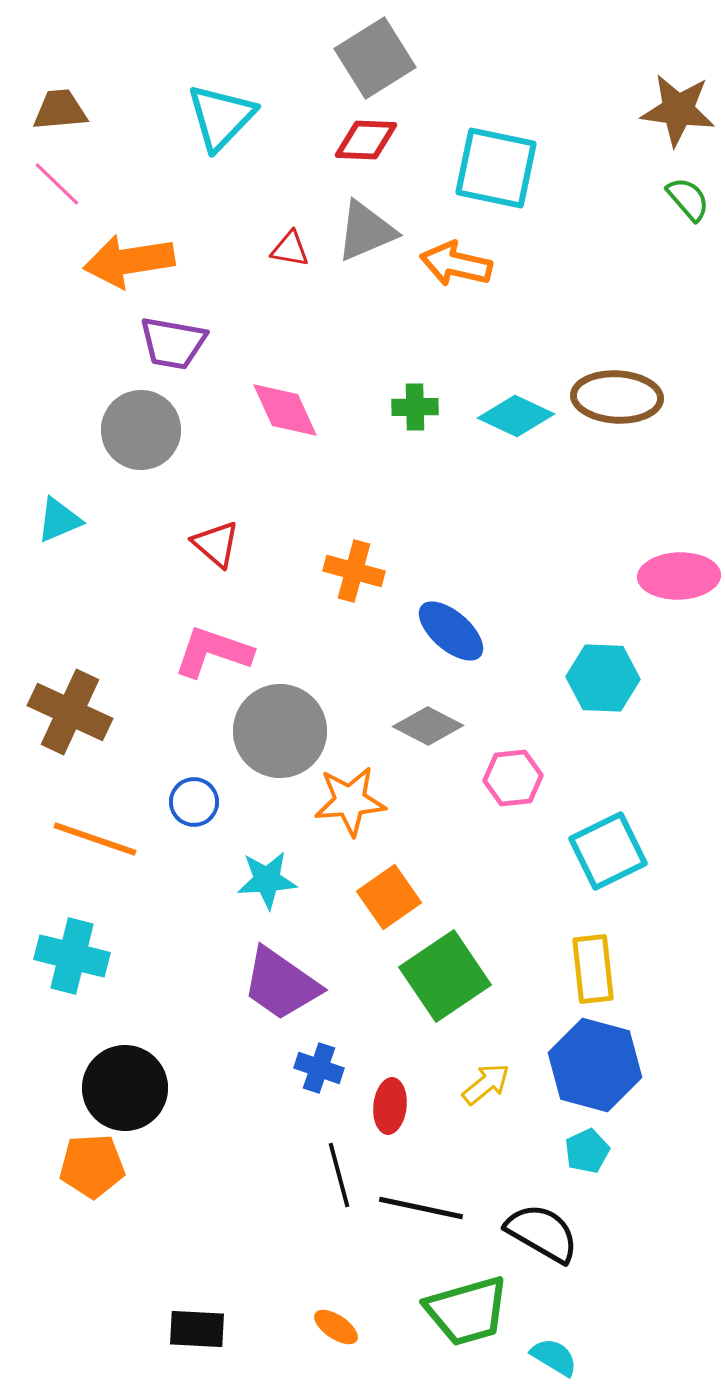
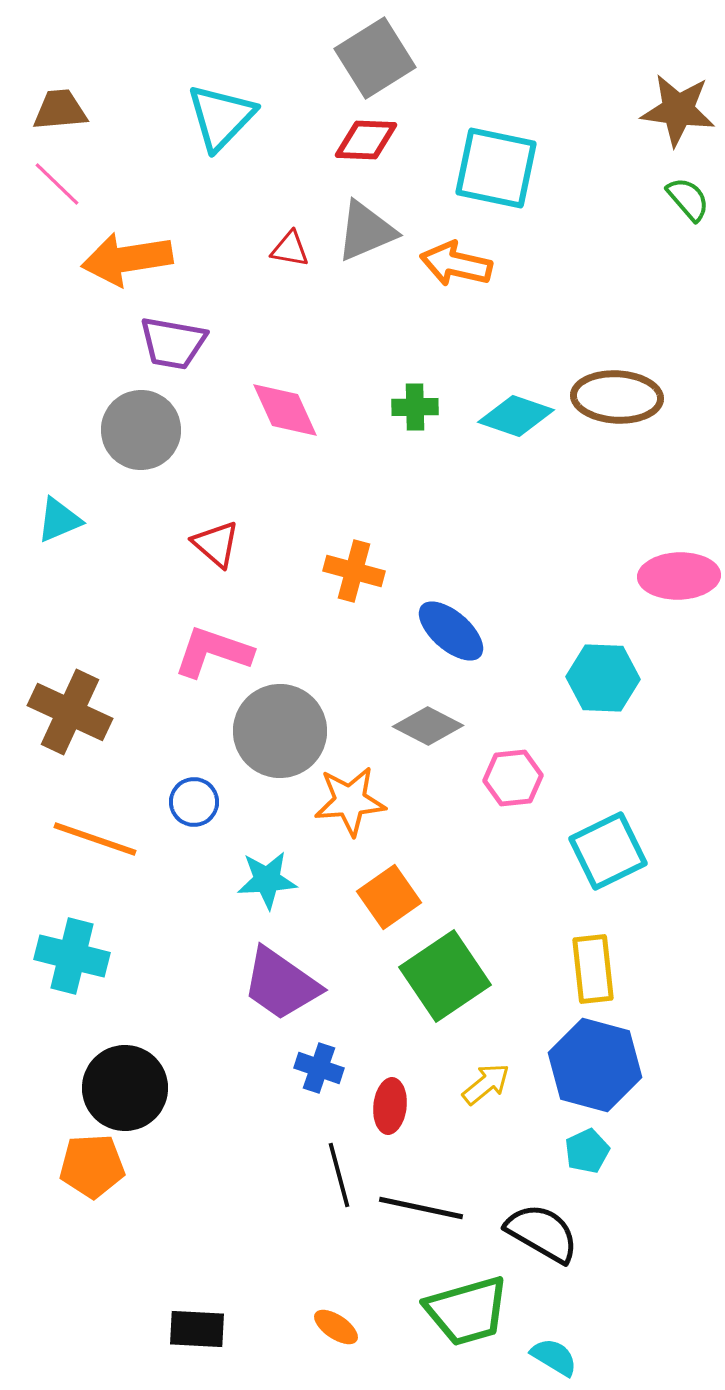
orange arrow at (129, 261): moved 2 px left, 2 px up
cyan diamond at (516, 416): rotated 6 degrees counterclockwise
